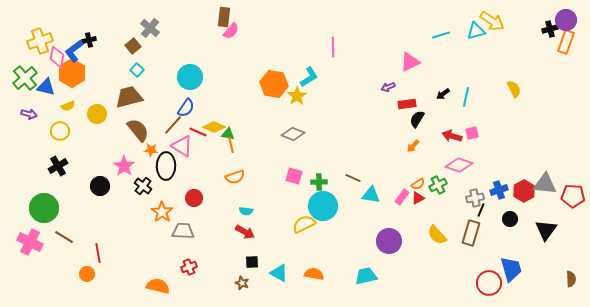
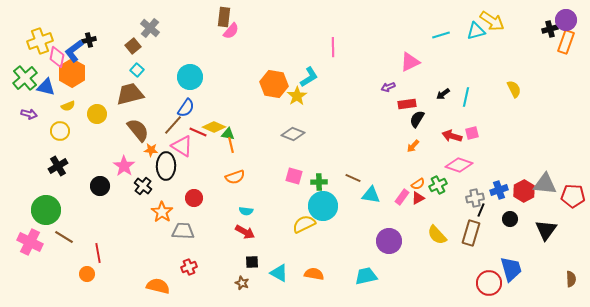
brown trapezoid at (129, 97): moved 1 px right, 3 px up
green circle at (44, 208): moved 2 px right, 2 px down
